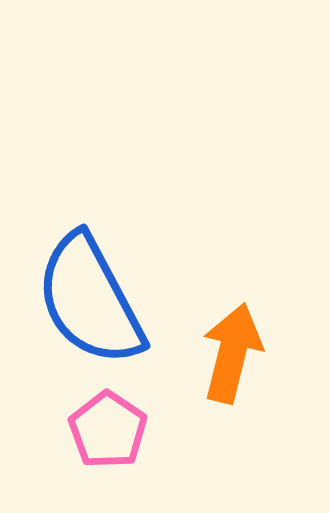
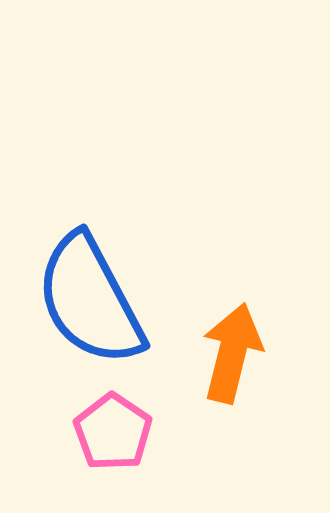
pink pentagon: moved 5 px right, 2 px down
